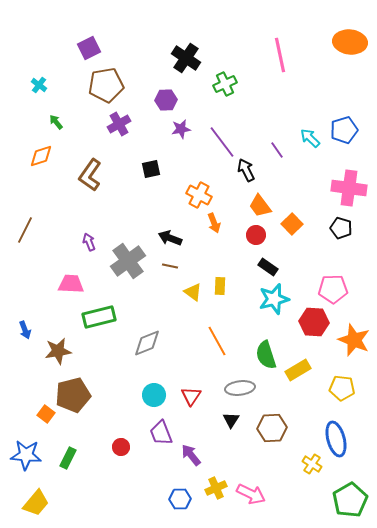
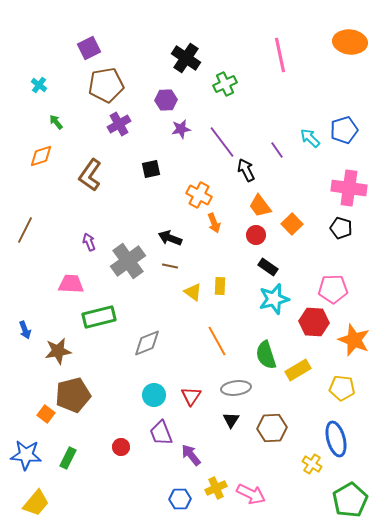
gray ellipse at (240, 388): moved 4 px left
